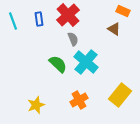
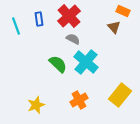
red cross: moved 1 px right, 1 px down
cyan line: moved 3 px right, 5 px down
brown triangle: moved 2 px up; rotated 16 degrees clockwise
gray semicircle: rotated 40 degrees counterclockwise
